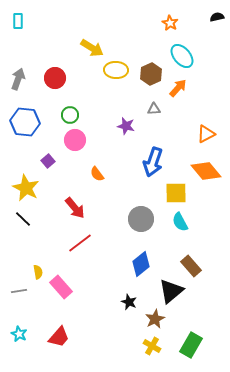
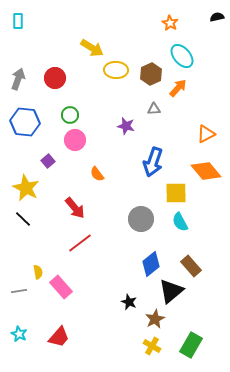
blue diamond: moved 10 px right
